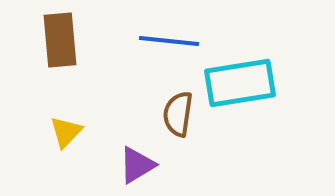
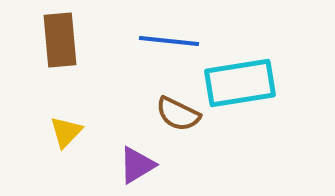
brown semicircle: rotated 72 degrees counterclockwise
